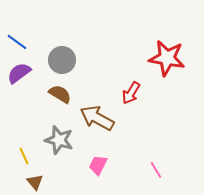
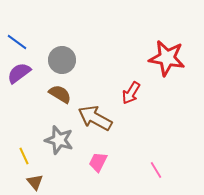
brown arrow: moved 2 px left
pink trapezoid: moved 3 px up
